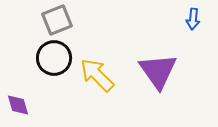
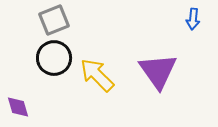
gray square: moved 3 px left
purple diamond: moved 2 px down
